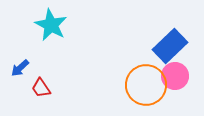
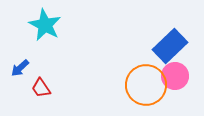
cyan star: moved 6 px left
